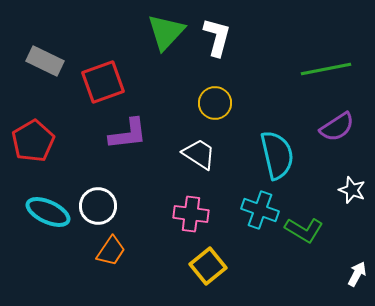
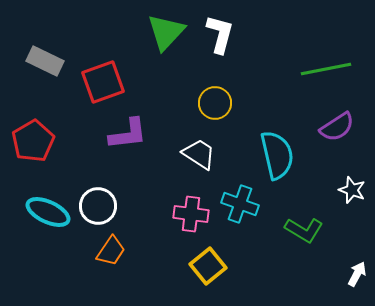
white L-shape: moved 3 px right, 3 px up
cyan cross: moved 20 px left, 6 px up
